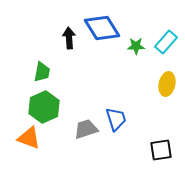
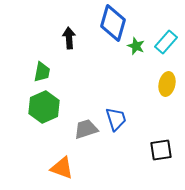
blue diamond: moved 11 px right, 5 px up; rotated 48 degrees clockwise
green star: rotated 24 degrees clockwise
orange triangle: moved 33 px right, 30 px down
